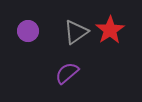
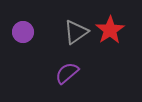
purple circle: moved 5 px left, 1 px down
